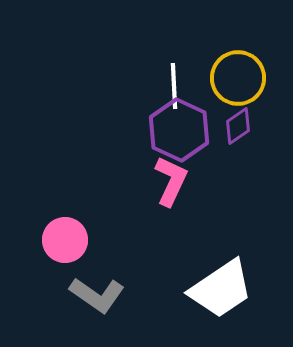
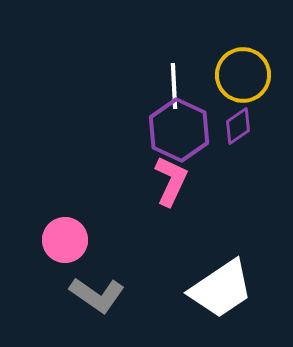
yellow circle: moved 5 px right, 3 px up
